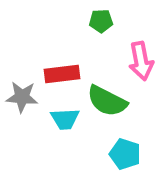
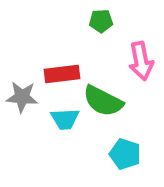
green semicircle: moved 4 px left
